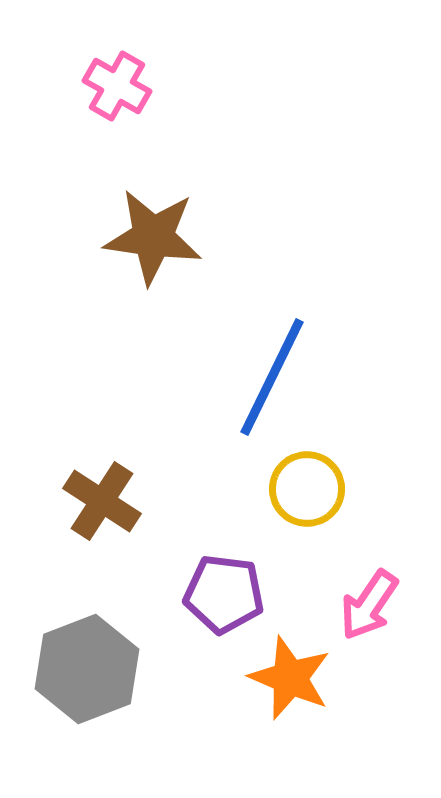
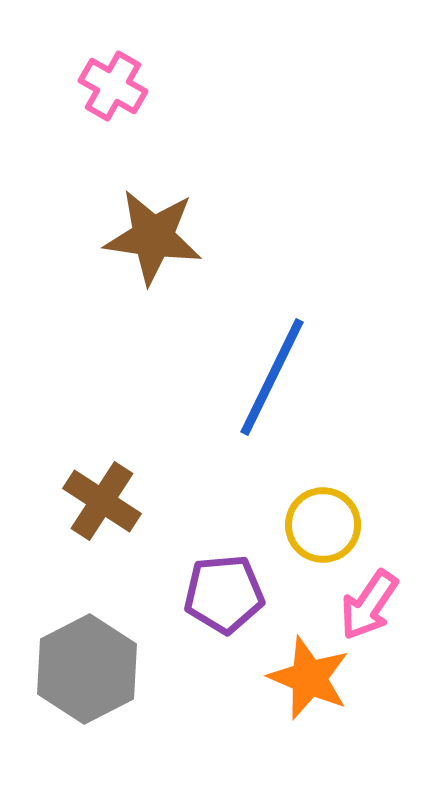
pink cross: moved 4 px left
yellow circle: moved 16 px right, 36 px down
purple pentagon: rotated 12 degrees counterclockwise
gray hexagon: rotated 6 degrees counterclockwise
orange star: moved 19 px right
